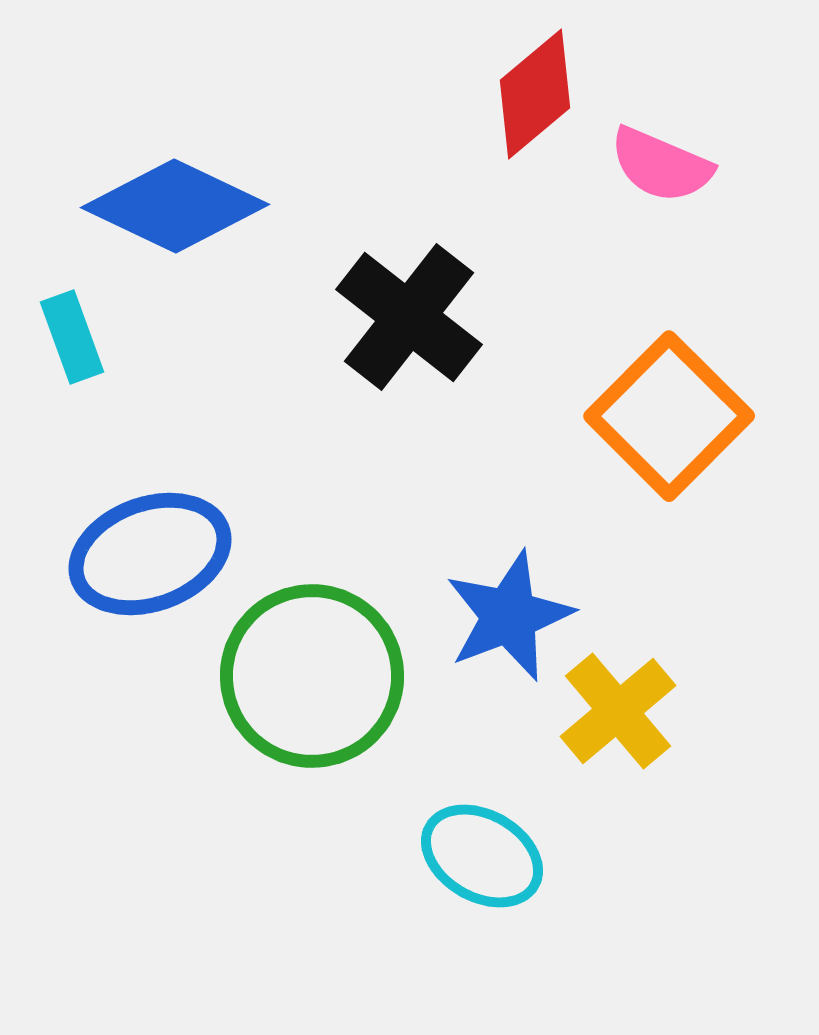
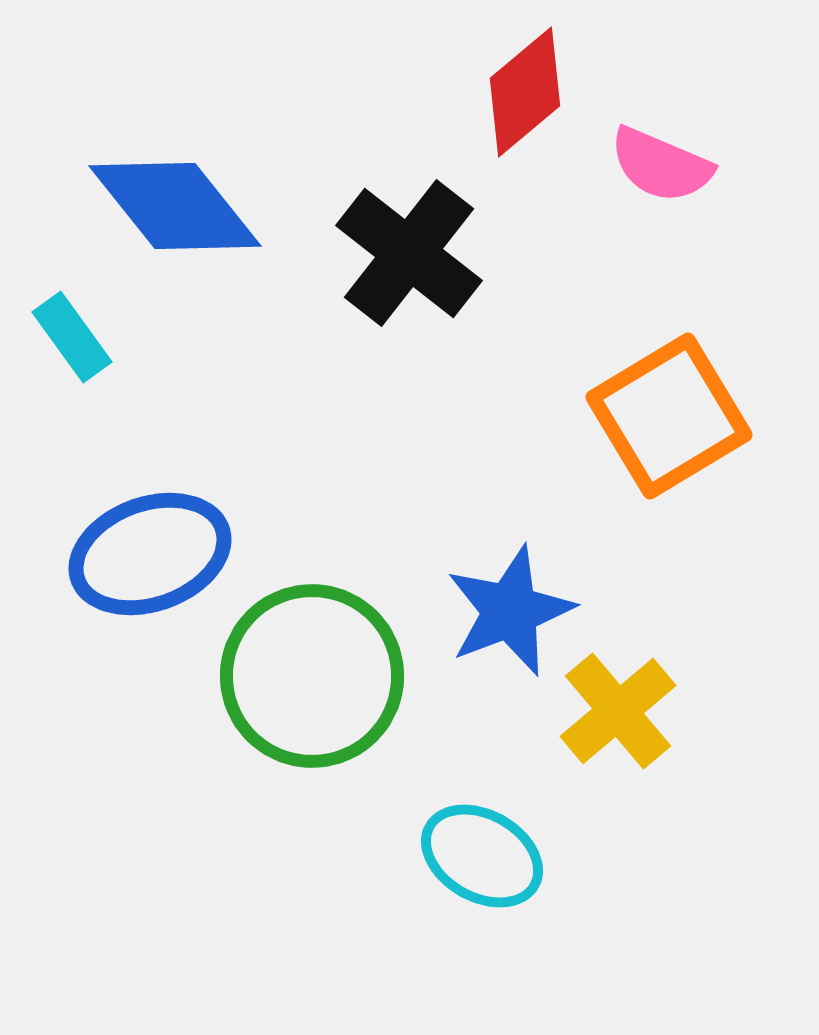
red diamond: moved 10 px left, 2 px up
blue diamond: rotated 26 degrees clockwise
black cross: moved 64 px up
cyan rectangle: rotated 16 degrees counterclockwise
orange square: rotated 14 degrees clockwise
blue star: moved 1 px right, 5 px up
